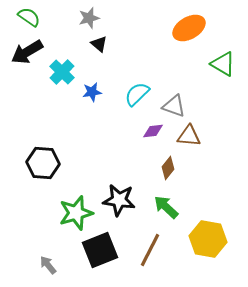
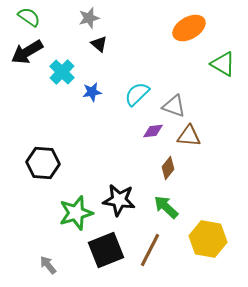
black square: moved 6 px right
